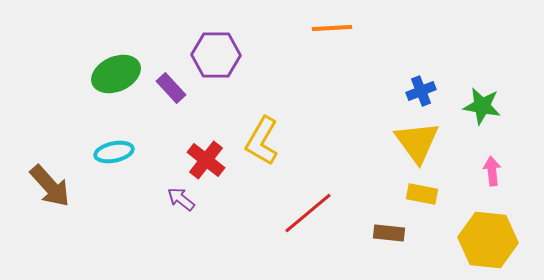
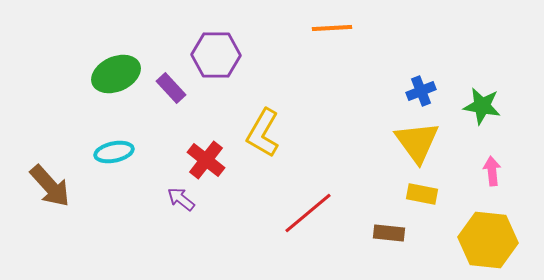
yellow L-shape: moved 1 px right, 8 px up
